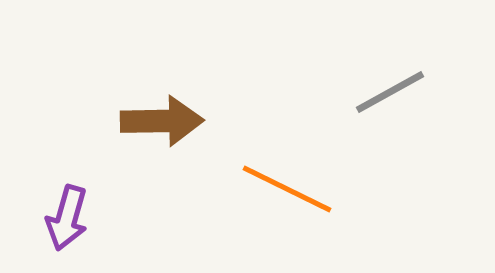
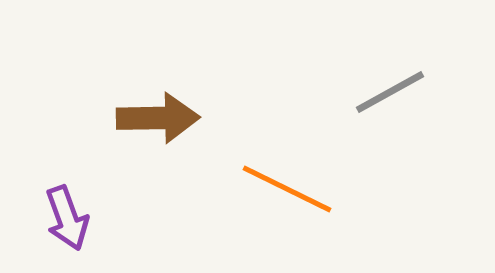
brown arrow: moved 4 px left, 3 px up
purple arrow: rotated 36 degrees counterclockwise
